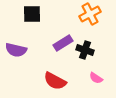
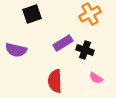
black square: rotated 18 degrees counterclockwise
red semicircle: rotated 60 degrees clockwise
